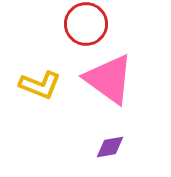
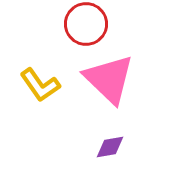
pink triangle: rotated 8 degrees clockwise
yellow L-shape: rotated 33 degrees clockwise
